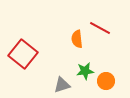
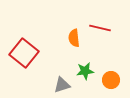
red line: rotated 15 degrees counterclockwise
orange semicircle: moved 3 px left, 1 px up
red square: moved 1 px right, 1 px up
orange circle: moved 5 px right, 1 px up
